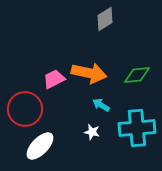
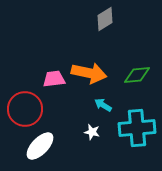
pink trapezoid: rotated 20 degrees clockwise
cyan arrow: moved 2 px right
